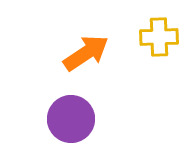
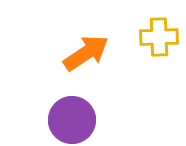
purple circle: moved 1 px right, 1 px down
